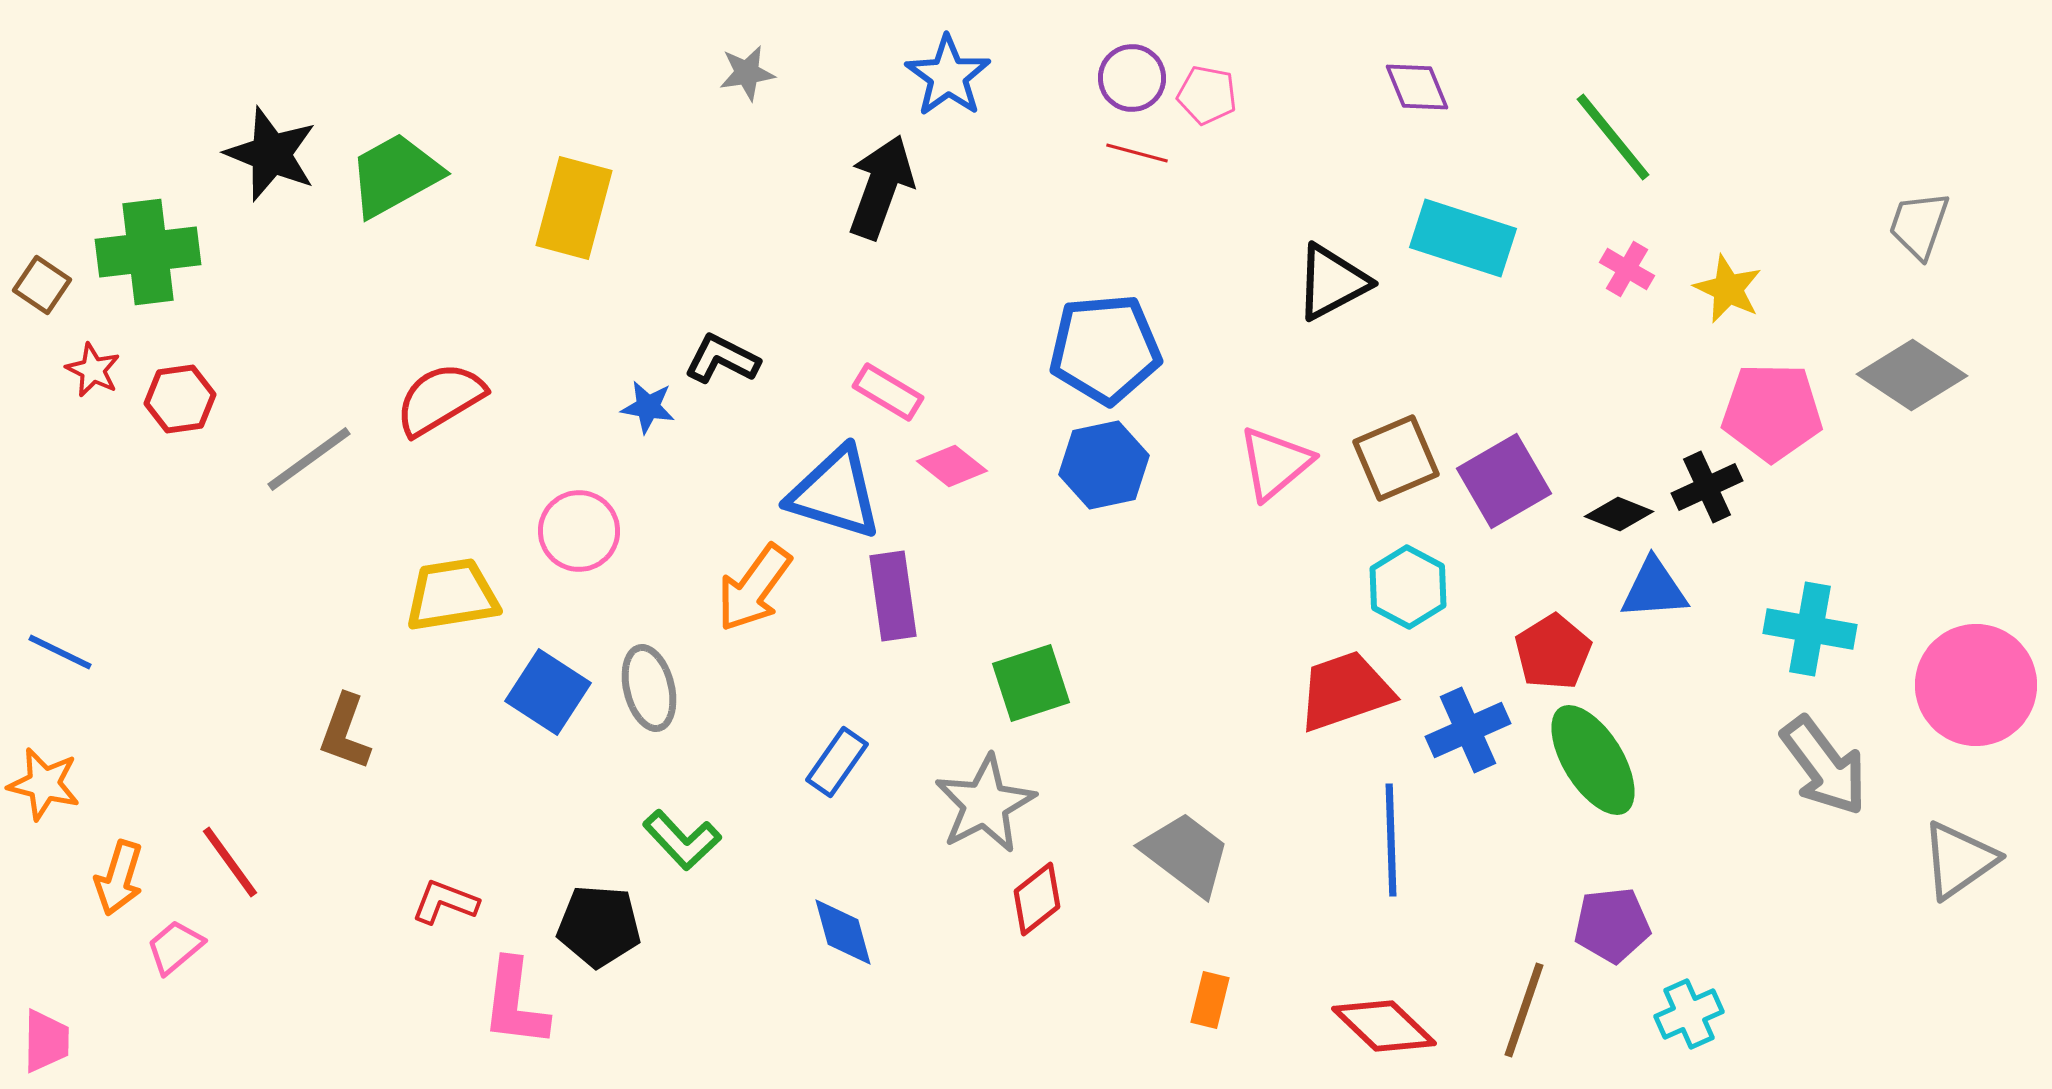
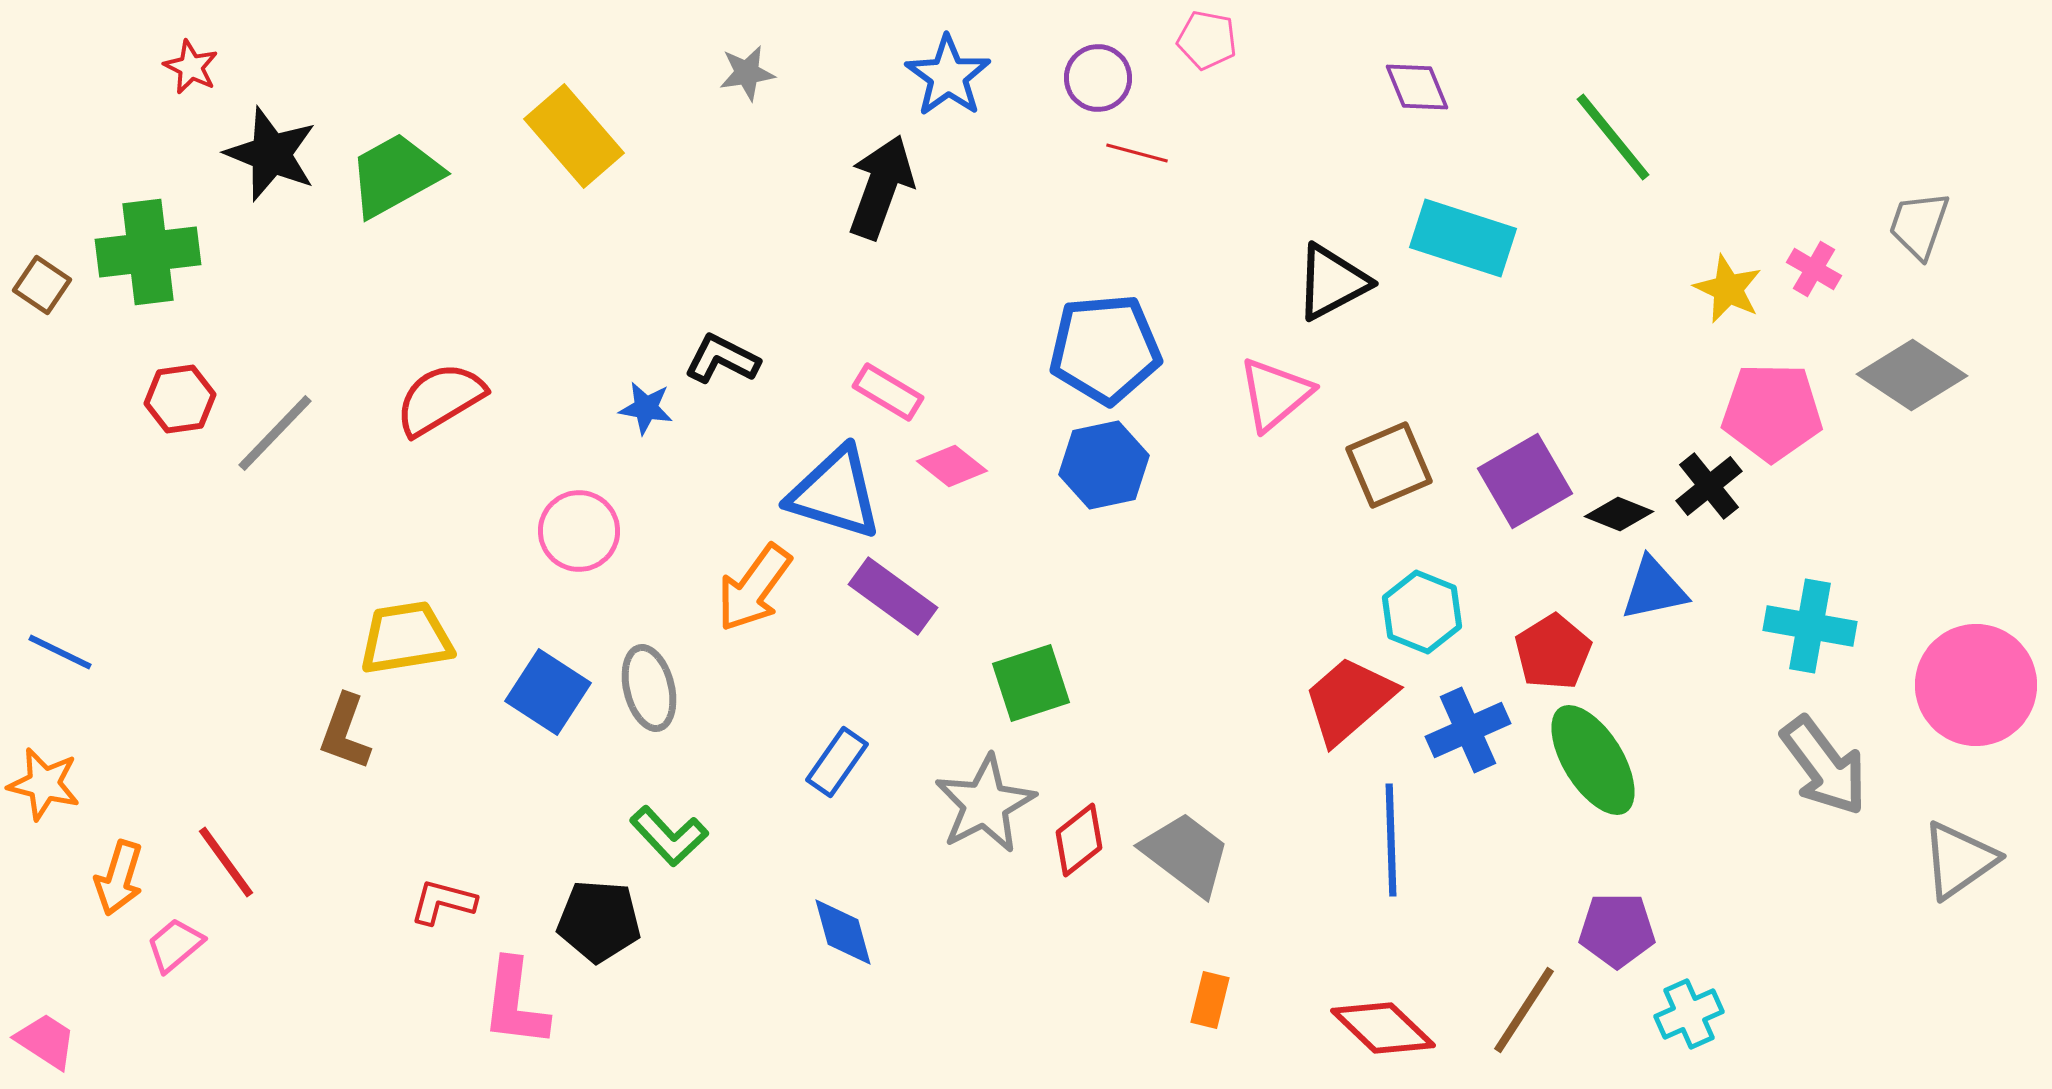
purple circle at (1132, 78): moved 34 px left
pink pentagon at (1207, 95): moved 55 px up
yellow rectangle at (574, 208): moved 72 px up; rotated 56 degrees counterclockwise
pink cross at (1627, 269): moved 187 px right
red star at (93, 370): moved 98 px right, 303 px up
blue star at (648, 407): moved 2 px left, 1 px down
brown square at (1396, 458): moved 7 px left, 7 px down
gray line at (309, 459): moved 34 px left, 26 px up; rotated 10 degrees counterclockwise
pink triangle at (1275, 463): moved 69 px up
purple square at (1504, 481): moved 21 px right
black cross at (1707, 487): moved 2 px right, 1 px up; rotated 14 degrees counterclockwise
cyan hexagon at (1408, 587): moved 14 px right, 25 px down; rotated 6 degrees counterclockwise
blue triangle at (1654, 589): rotated 8 degrees counterclockwise
yellow trapezoid at (452, 595): moved 46 px left, 43 px down
purple rectangle at (893, 596): rotated 46 degrees counterclockwise
cyan cross at (1810, 629): moved 3 px up
red trapezoid at (1345, 691): moved 4 px right, 9 px down; rotated 22 degrees counterclockwise
green L-shape at (682, 840): moved 13 px left, 4 px up
red line at (230, 862): moved 4 px left
red diamond at (1037, 899): moved 42 px right, 59 px up
red L-shape at (445, 902): moved 2 px left; rotated 6 degrees counterclockwise
purple pentagon at (1612, 925): moved 5 px right, 5 px down; rotated 6 degrees clockwise
black pentagon at (599, 926): moved 5 px up
pink trapezoid at (175, 947): moved 2 px up
brown line at (1524, 1010): rotated 14 degrees clockwise
red diamond at (1384, 1026): moved 1 px left, 2 px down
pink trapezoid at (46, 1041): rotated 58 degrees counterclockwise
